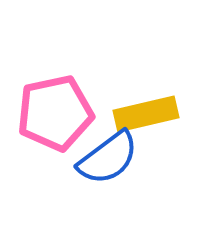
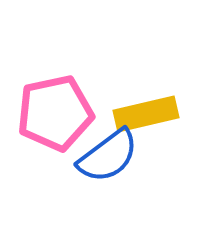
blue semicircle: moved 2 px up
